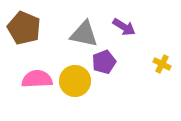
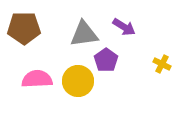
brown pentagon: rotated 24 degrees counterclockwise
gray triangle: rotated 20 degrees counterclockwise
purple pentagon: moved 2 px right, 2 px up; rotated 15 degrees counterclockwise
yellow circle: moved 3 px right
